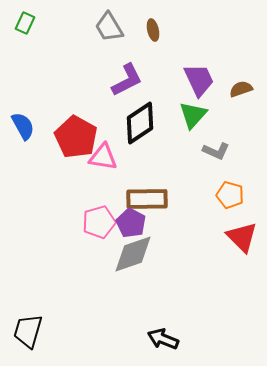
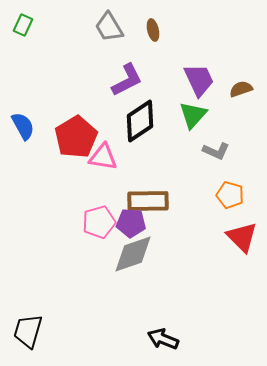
green rectangle: moved 2 px left, 2 px down
black diamond: moved 2 px up
red pentagon: rotated 12 degrees clockwise
brown rectangle: moved 1 px right, 2 px down
purple pentagon: rotated 24 degrees counterclockwise
